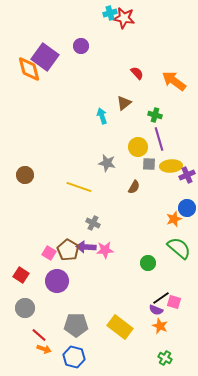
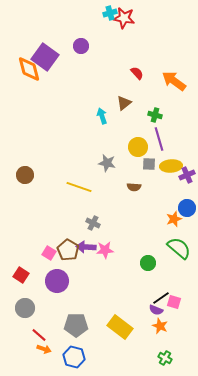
brown semicircle at (134, 187): rotated 64 degrees clockwise
